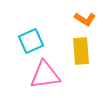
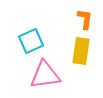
orange L-shape: rotated 115 degrees counterclockwise
yellow rectangle: rotated 12 degrees clockwise
